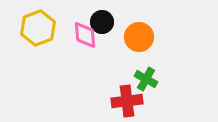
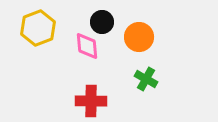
pink diamond: moved 2 px right, 11 px down
red cross: moved 36 px left; rotated 8 degrees clockwise
